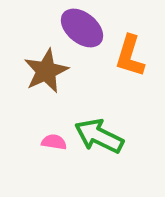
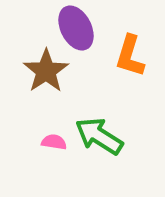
purple ellipse: moved 6 px left; rotated 24 degrees clockwise
brown star: rotated 9 degrees counterclockwise
green arrow: rotated 6 degrees clockwise
